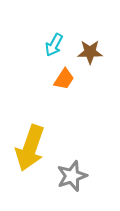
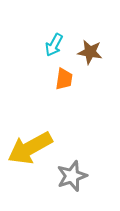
brown star: rotated 10 degrees clockwise
orange trapezoid: rotated 25 degrees counterclockwise
yellow arrow: rotated 42 degrees clockwise
